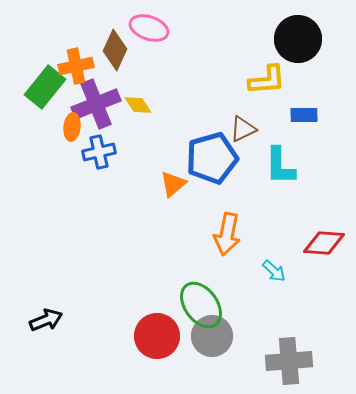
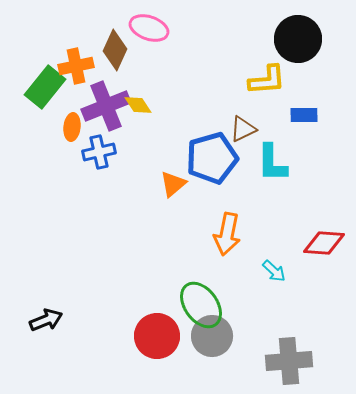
purple cross: moved 10 px right, 2 px down
cyan L-shape: moved 8 px left, 3 px up
